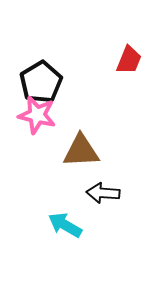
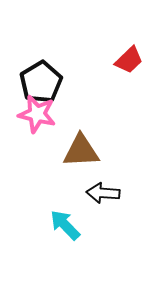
red trapezoid: rotated 24 degrees clockwise
pink star: moved 1 px up
cyan arrow: rotated 16 degrees clockwise
